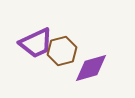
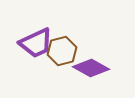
purple diamond: rotated 45 degrees clockwise
